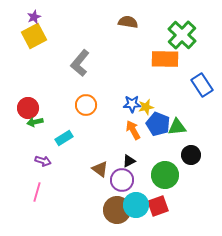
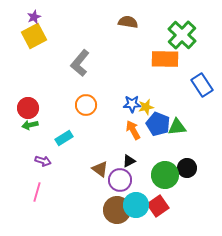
green arrow: moved 5 px left, 3 px down
black circle: moved 4 px left, 13 px down
purple circle: moved 2 px left
red square: rotated 15 degrees counterclockwise
